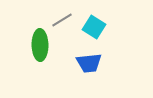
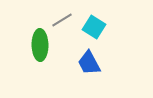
blue trapezoid: rotated 68 degrees clockwise
